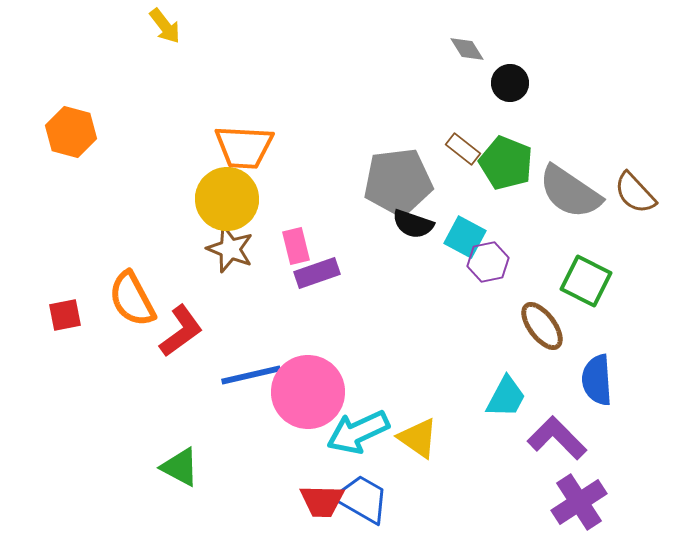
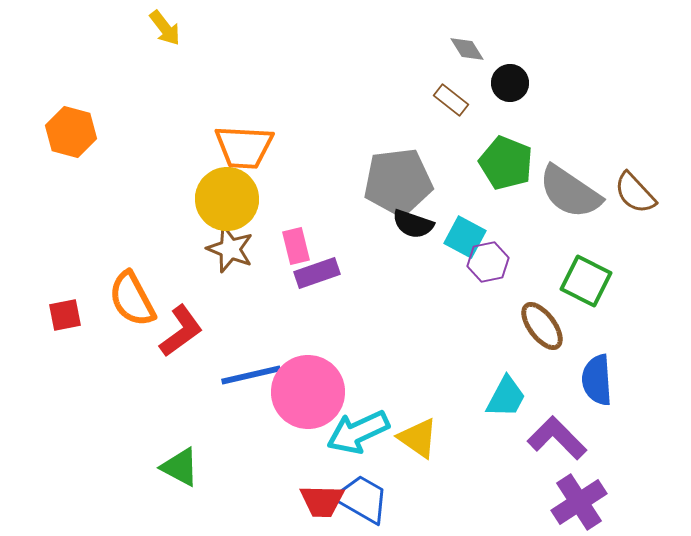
yellow arrow: moved 2 px down
brown rectangle: moved 12 px left, 49 px up
